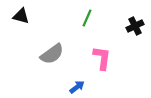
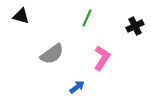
pink L-shape: rotated 25 degrees clockwise
